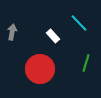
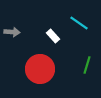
cyan line: rotated 12 degrees counterclockwise
gray arrow: rotated 84 degrees clockwise
green line: moved 1 px right, 2 px down
